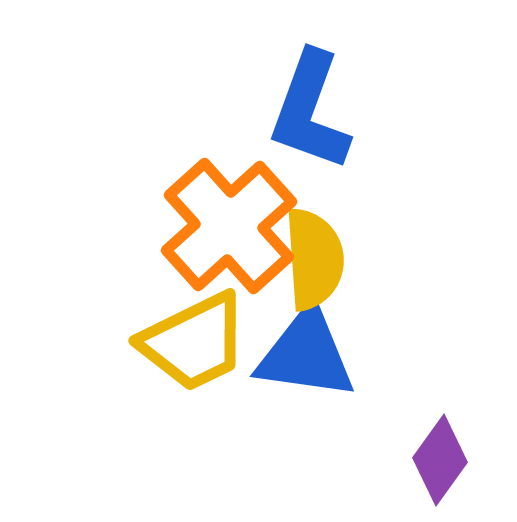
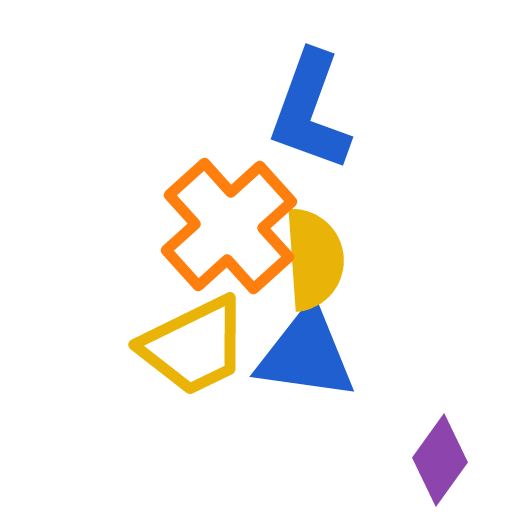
yellow trapezoid: moved 4 px down
